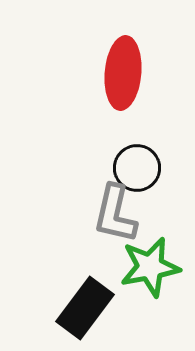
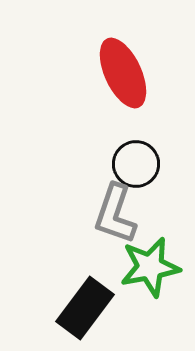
red ellipse: rotated 30 degrees counterclockwise
black circle: moved 1 px left, 4 px up
gray L-shape: rotated 6 degrees clockwise
